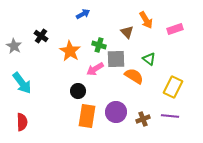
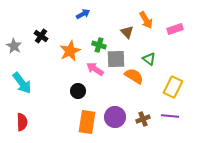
orange star: rotated 15 degrees clockwise
pink arrow: rotated 66 degrees clockwise
purple circle: moved 1 px left, 5 px down
orange rectangle: moved 6 px down
